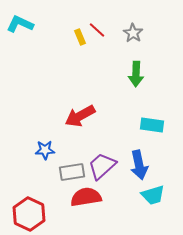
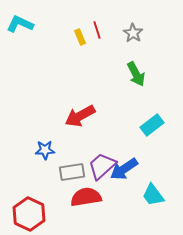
red line: rotated 30 degrees clockwise
green arrow: rotated 30 degrees counterclockwise
cyan rectangle: rotated 45 degrees counterclockwise
blue arrow: moved 15 px left, 4 px down; rotated 68 degrees clockwise
cyan trapezoid: rotated 70 degrees clockwise
